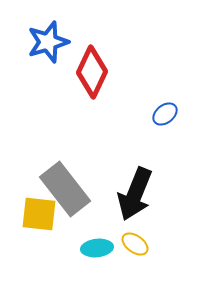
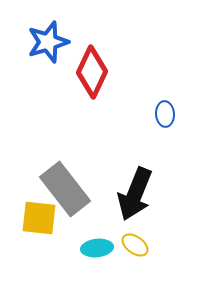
blue ellipse: rotated 55 degrees counterclockwise
yellow square: moved 4 px down
yellow ellipse: moved 1 px down
